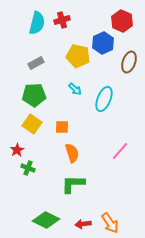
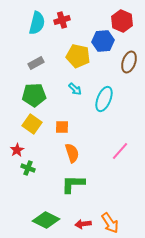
blue hexagon: moved 2 px up; rotated 20 degrees clockwise
